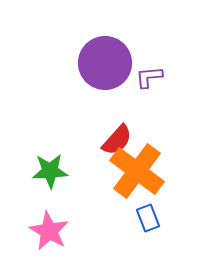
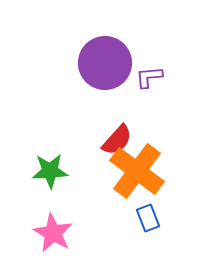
pink star: moved 4 px right, 2 px down
